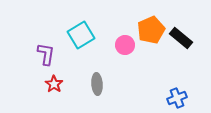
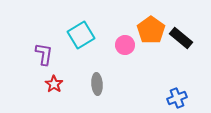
orange pentagon: rotated 12 degrees counterclockwise
purple L-shape: moved 2 px left
